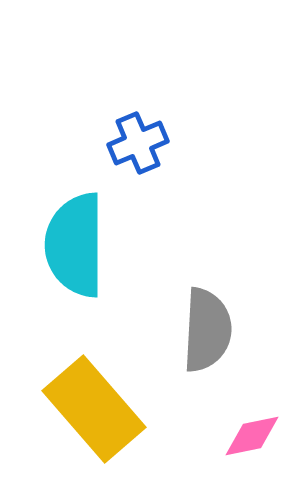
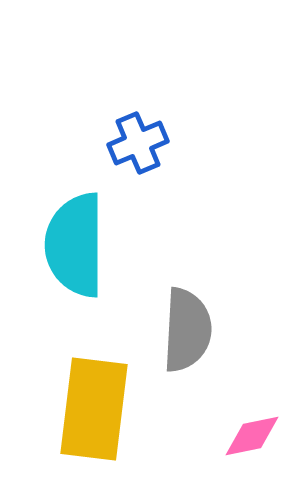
gray semicircle: moved 20 px left
yellow rectangle: rotated 48 degrees clockwise
